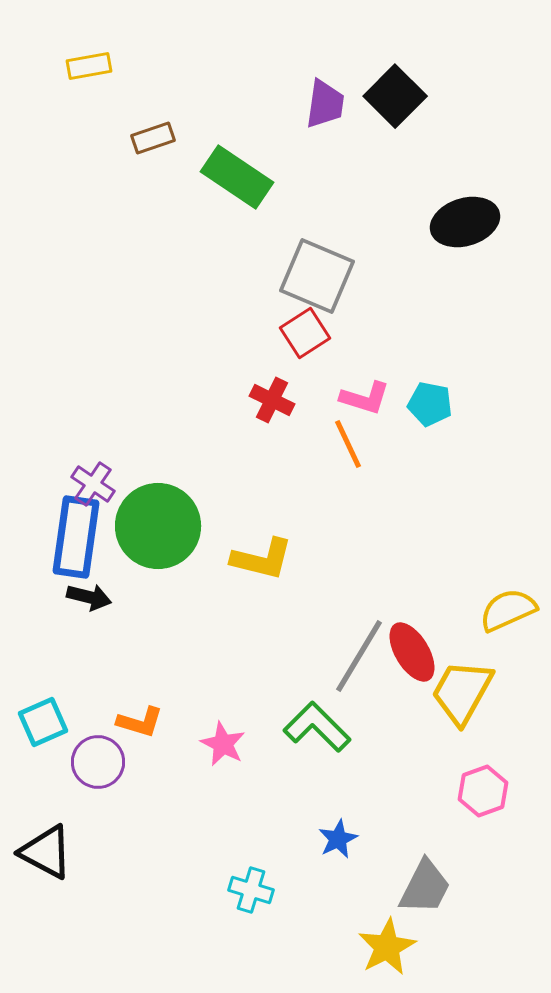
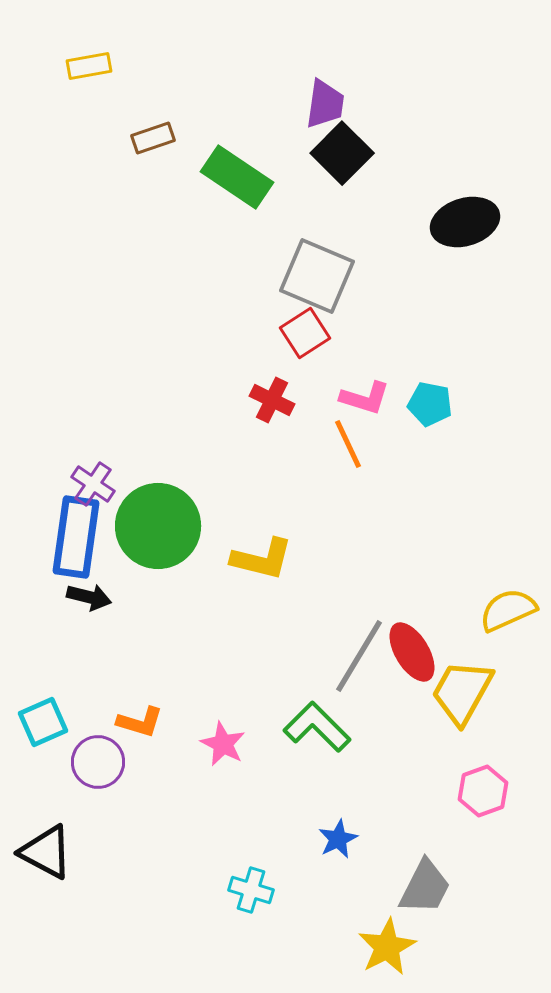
black square: moved 53 px left, 57 px down
